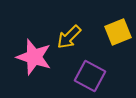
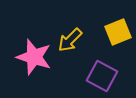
yellow arrow: moved 1 px right, 3 px down
purple square: moved 12 px right
